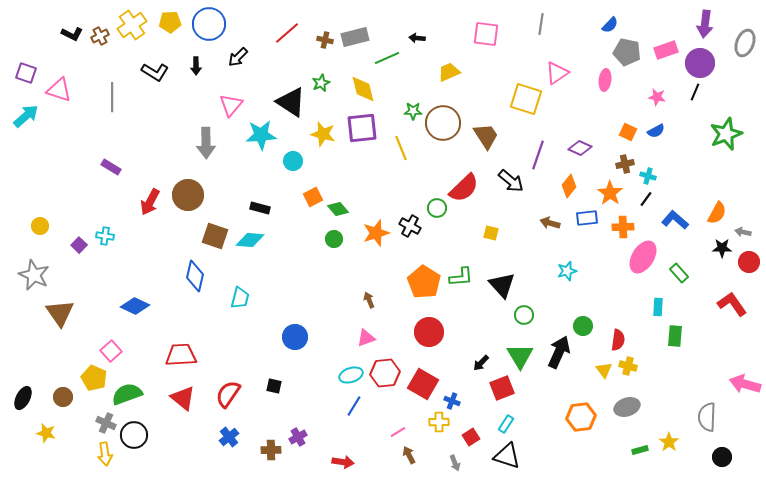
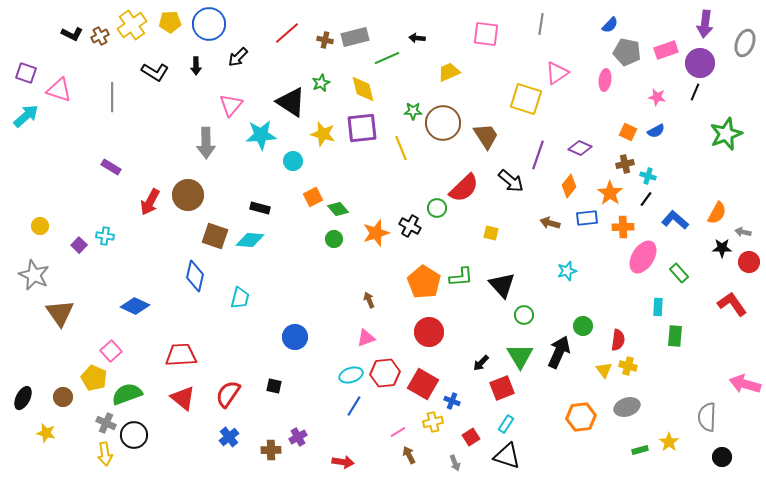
yellow cross at (439, 422): moved 6 px left; rotated 12 degrees counterclockwise
